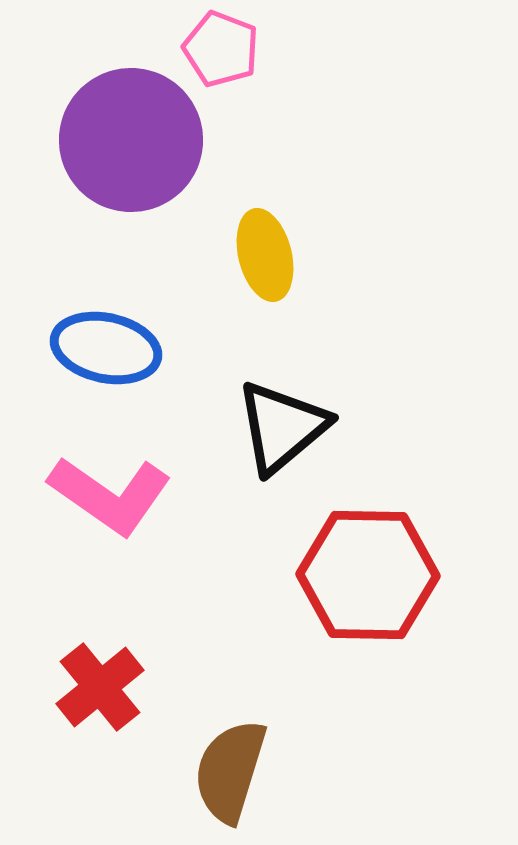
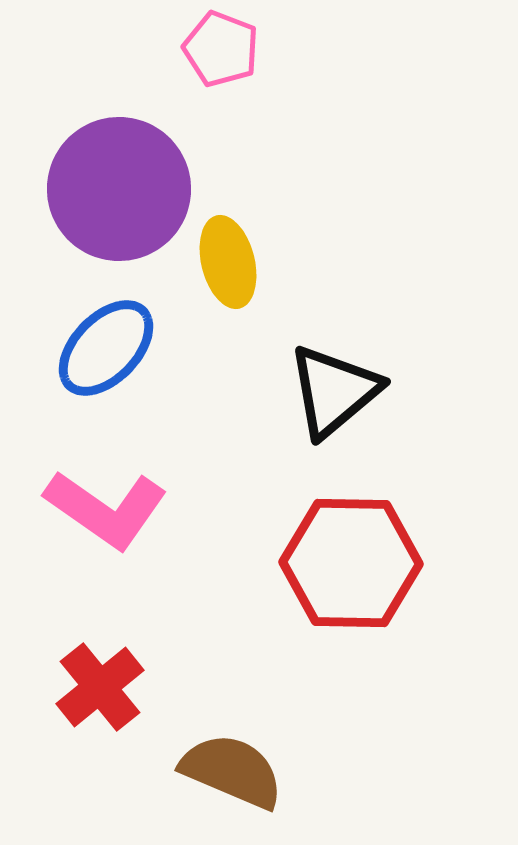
purple circle: moved 12 px left, 49 px down
yellow ellipse: moved 37 px left, 7 px down
blue ellipse: rotated 58 degrees counterclockwise
black triangle: moved 52 px right, 36 px up
pink L-shape: moved 4 px left, 14 px down
red hexagon: moved 17 px left, 12 px up
brown semicircle: moved 2 px right; rotated 96 degrees clockwise
